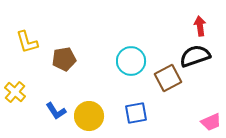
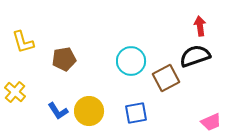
yellow L-shape: moved 4 px left
brown square: moved 2 px left
blue L-shape: moved 2 px right
yellow circle: moved 5 px up
